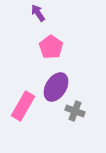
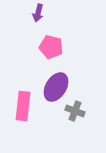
purple arrow: rotated 132 degrees counterclockwise
pink pentagon: rotated 20 degrees counterclockwise
pink rectangle: rotated 24 degrees counterclockwise
